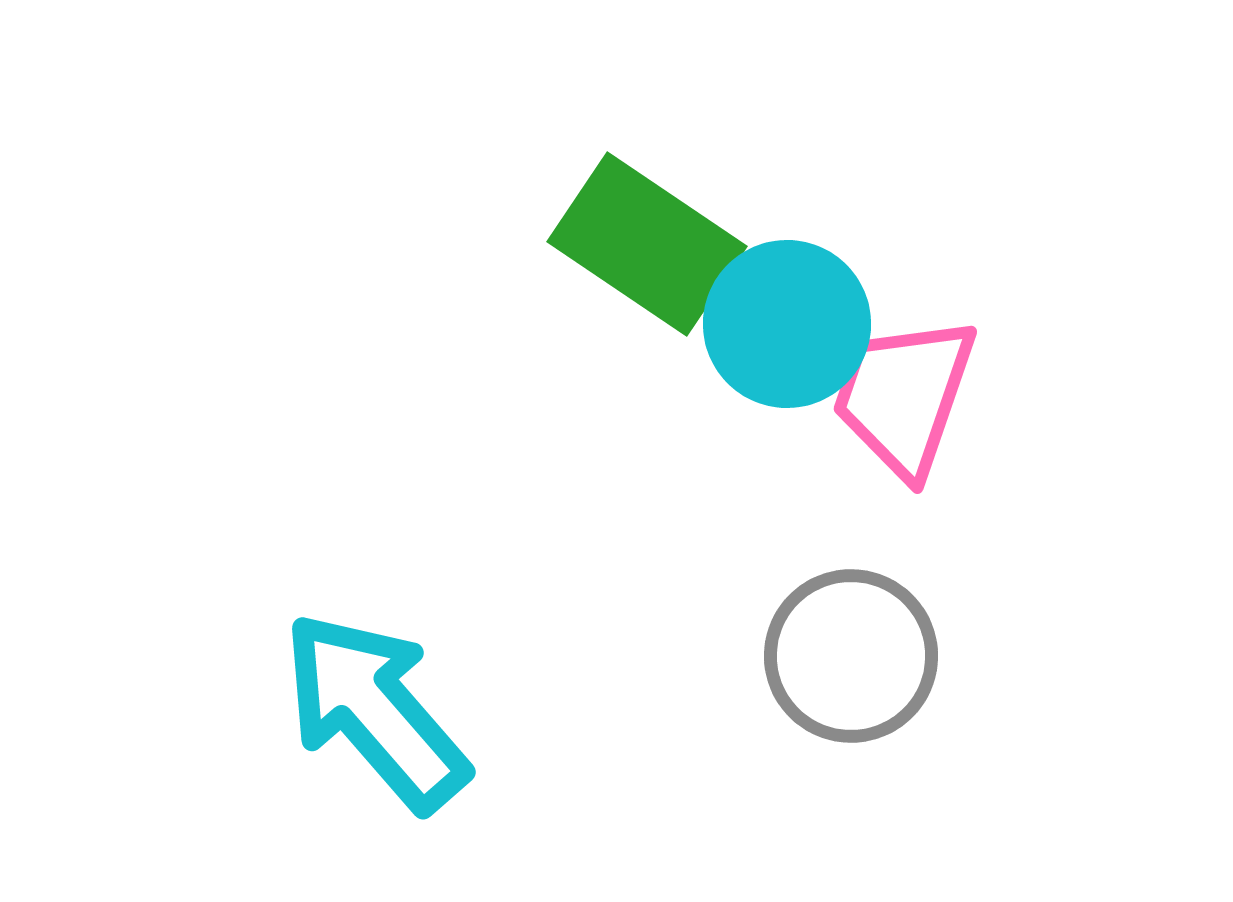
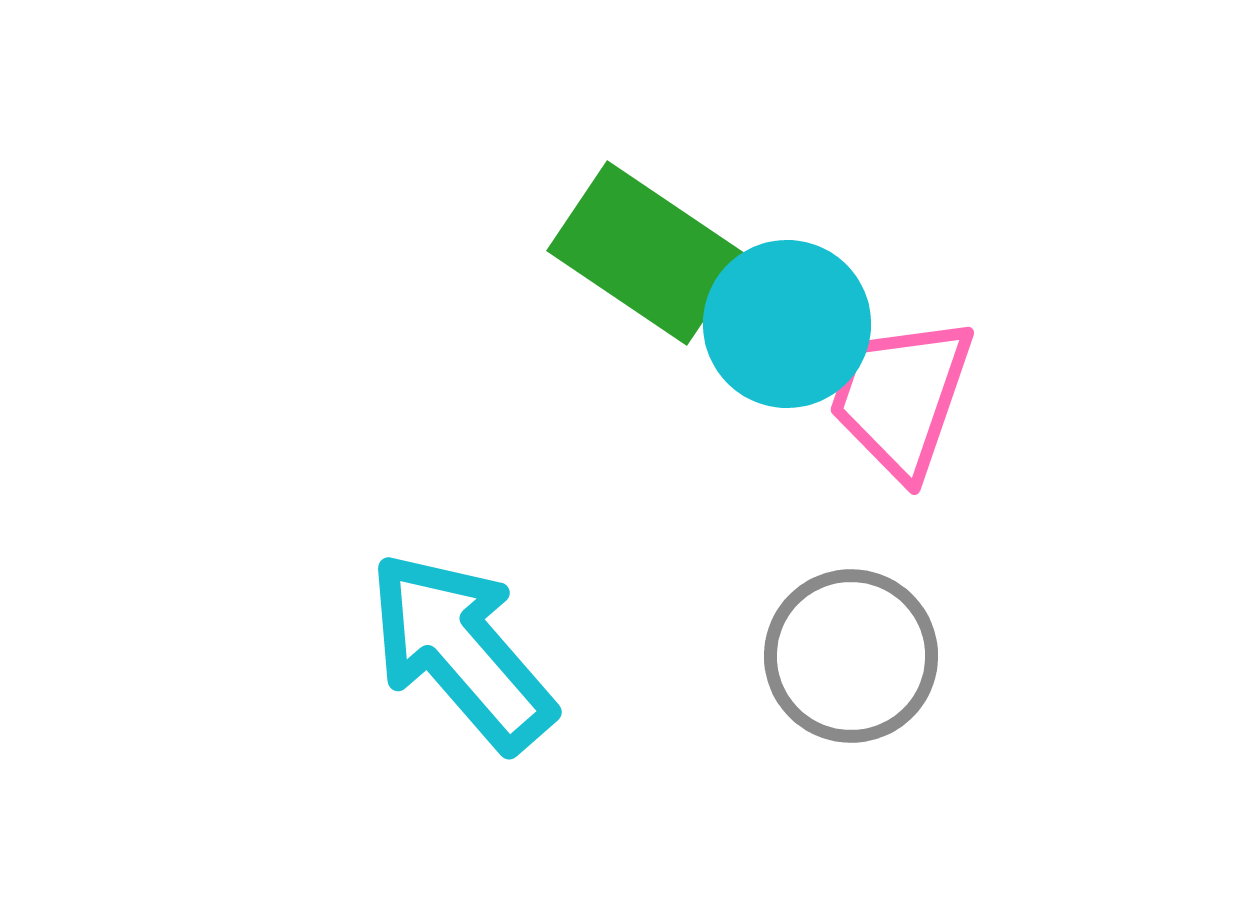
green rectangle: moved 9 px down
pink trapezoid: moved 3 px left, 1 px down
cyan arrow: moved 86 px right, 60 px up
